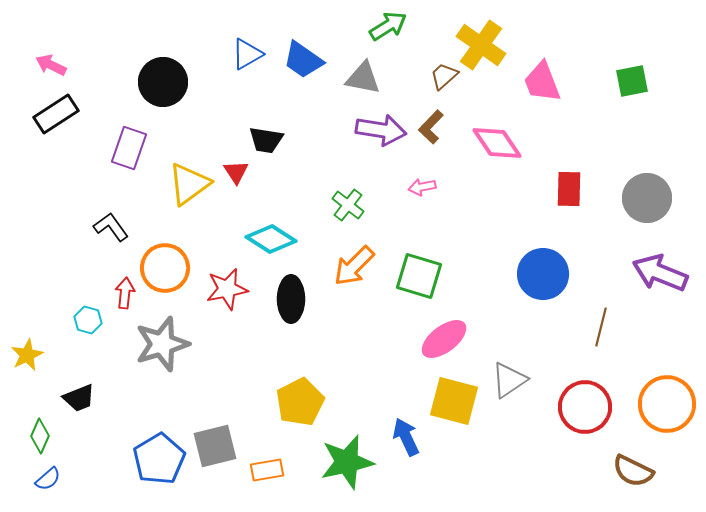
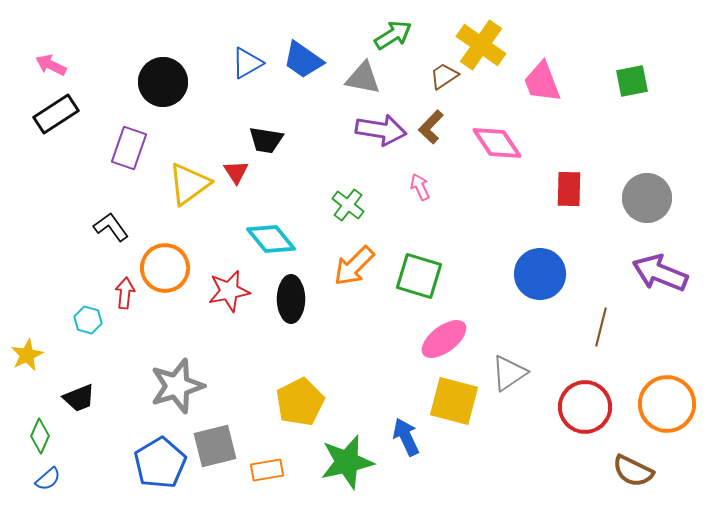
green arrow at (388, 26): moved 5 px right, 9 px down
blue triangle at (247, 54): moved 9 px down
brown trapezoid at (444, 76): rotated 8 degrees clockwise
pink arrow at (422, 187): moved 2 px left; rotated 76 degrees clockwise
cyan diamond at (271, 239): rotated 18 degrees clockwise
blue circle at (543, 274): moved 3 px left
red star at (227, 289): moved 2 px right, 2 px down
gray star at (162, 344): moved 15 px right, 42 px down
gray triangle at (509, 380): moved 7 px up
blue pentagon at (159, 459): moved 1 px right, 4 px down
